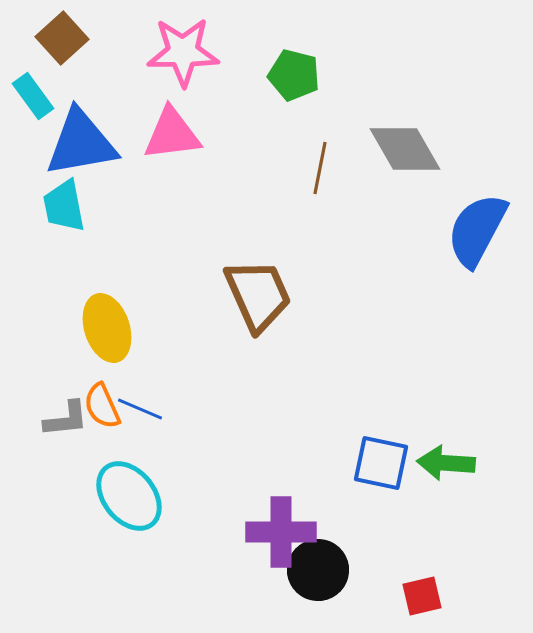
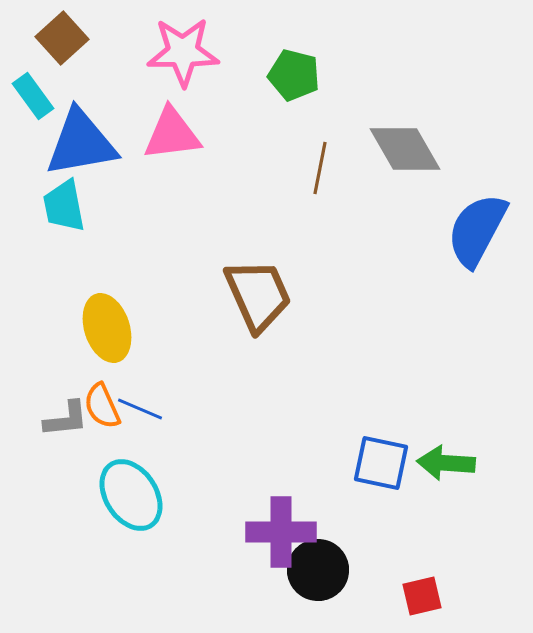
cyan ellipse: moved 2 px right, 1 px up; rotated 6 degrees clockwise
